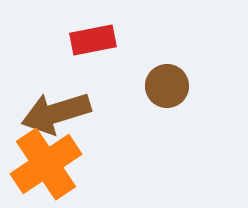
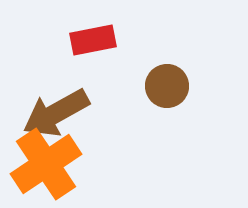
brown arrow: rotated 12 degrees counterclockwise
